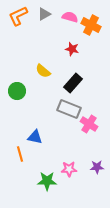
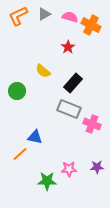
red star: moved 4 px left, 2 px up; rotated 24 degrees clockwise
pink cross: moved 3 px right; rotated 12 degrees counterclockwise
orange line: rotated 63 degrees clockwise
